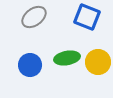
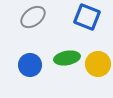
gray ellipse: moved 1 px left
yellow circle: moved 2 px down
